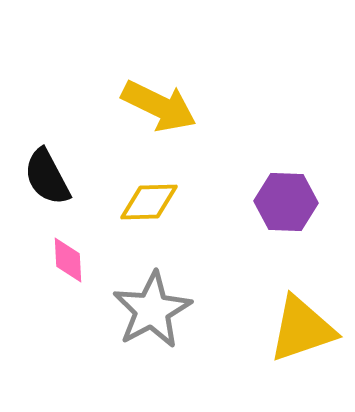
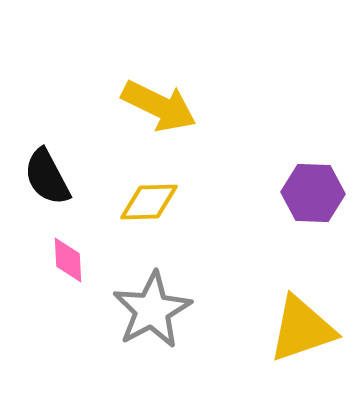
purple hexagon: moved 27 px right, 9 px up
